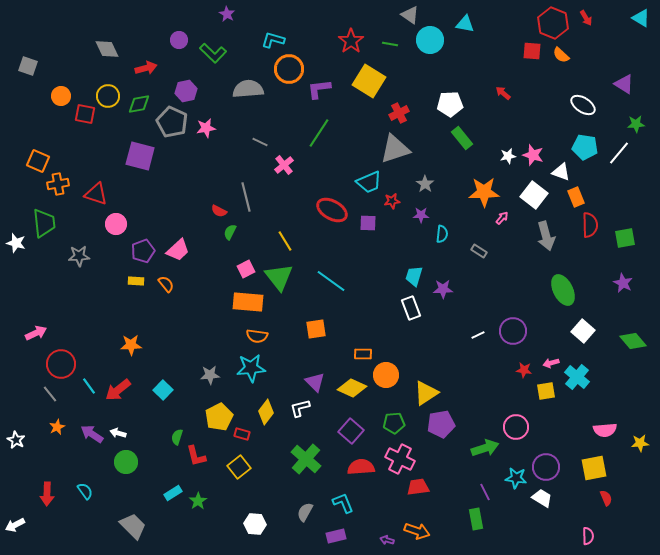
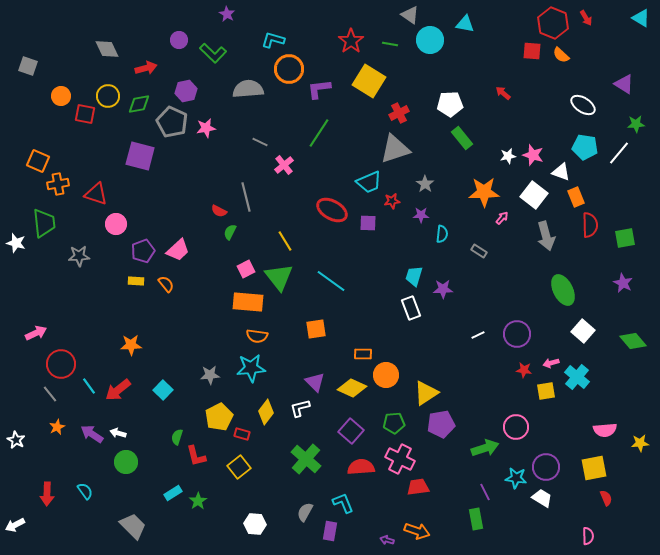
purple circle at (513, 331): moved 4 px right, 3 px down
purple rectangle at (336, 536): moved 6 px left, 5 px up; rotated 66 degrees counterclockwise
